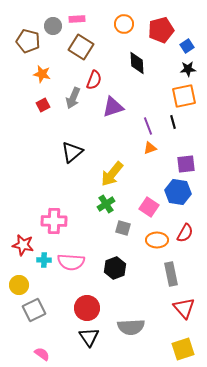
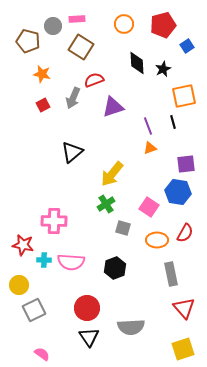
red pentagon at (161, 30): moved 2 px right, 5 px up
black star at (188, 69): moved 25 px left; rotated 21 degrees counterclockwise
red semicircle at (94, 80): rotated 132 degrees counterclockwise
